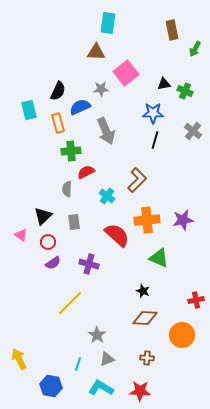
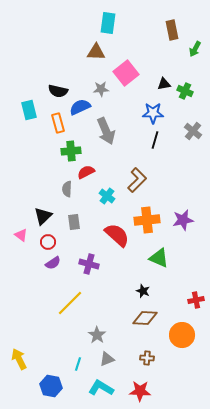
black semicircle at (58, 91): rotated 78 degrees clockwise
